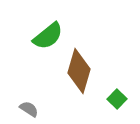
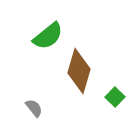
green square: moved 2 px left, 2 px up
gray semicircle: moved 5 px right, 1 px up; rotated 18 degrees clockwise
